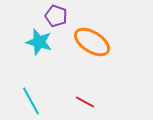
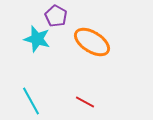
purple pentagon: rotated 10 degrees clockwise
cyan star: moved 2 px left, 3 px up
